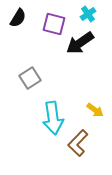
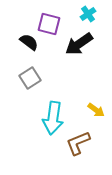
black semicircle: moved 11 px right, 24 px down; rotated 84 degrees counterclockwise
purple square: moved 5 px left
black arrow: moved 1 px left, 1 px down
yellow arrow: moved 1 px right
cyan arrow: rotated 16 degrees clockwise
brown L-shape: rotated 24 degrees clockwise
